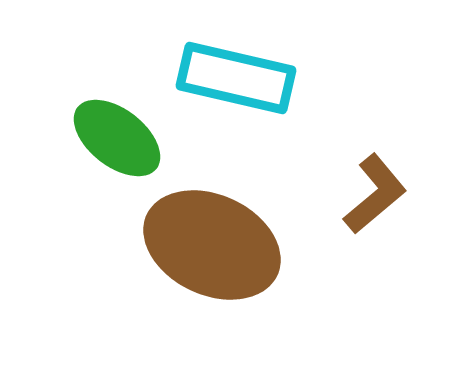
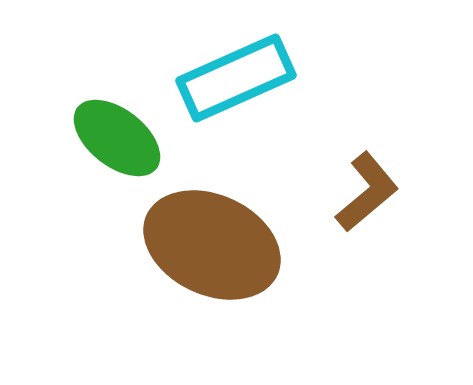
cyan rectangle: rotated 37 degrees counterclockwise
brown L-shape: moved 8 px left, 2 px up
